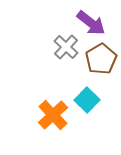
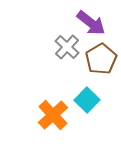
gray cross: moved 1 px right
